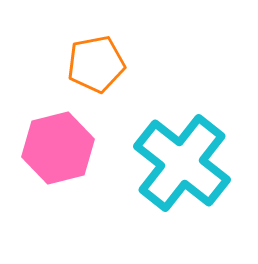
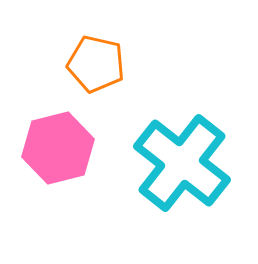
orange pentagon: rotated 24 degrees clockwise
